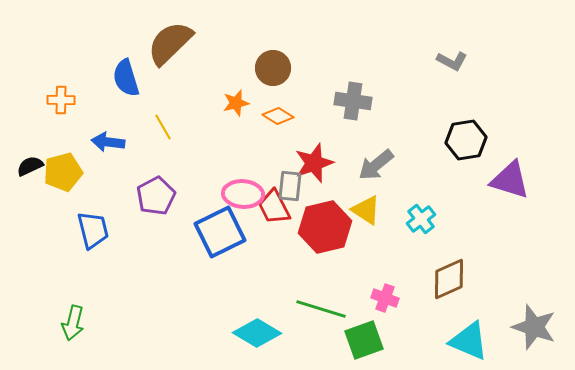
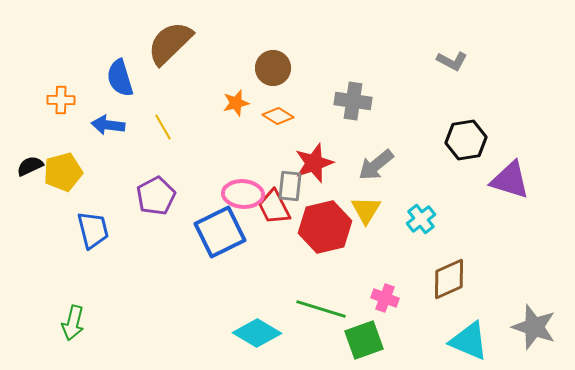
blue semicircle: moved 6 px left
blue arrow: moved 17 px up
yellow triangle: rotated 28 degrees clockwise
